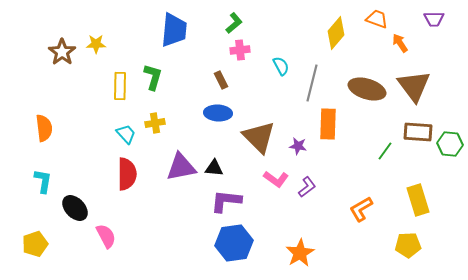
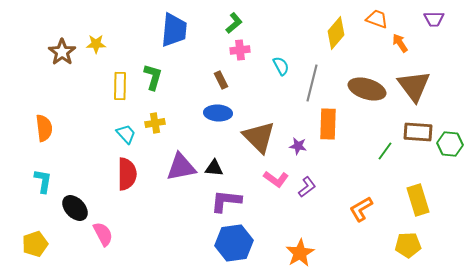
pink semicircle at (106, 236): moved 3 px left, 2 px up
